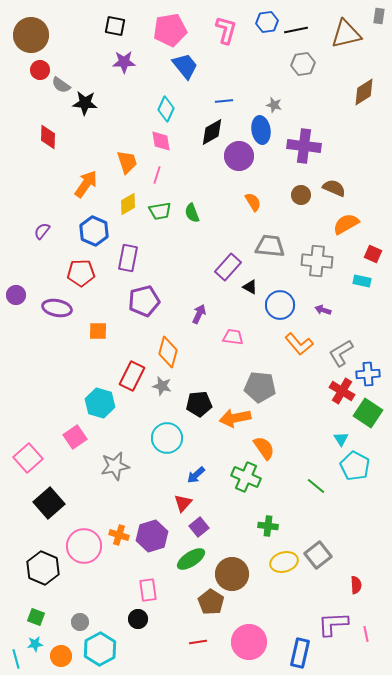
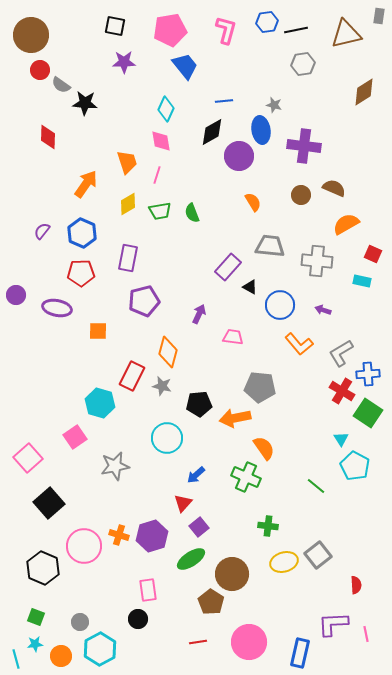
blue hexagon at (94, 231): moved 12 px left, 2 px down
